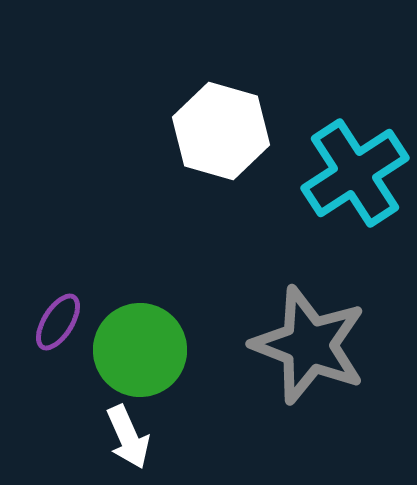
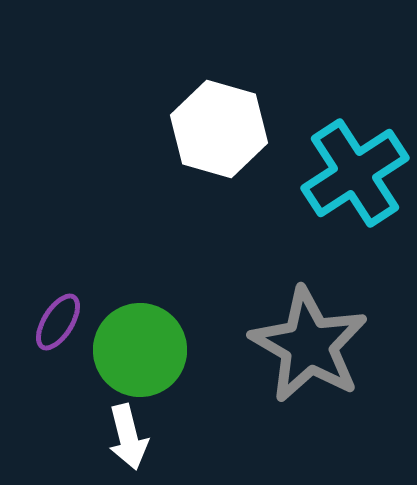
white hexagon: moved 2 px left, 2 px up
gray star: rotated 9 degrees clockwise
white arrow: rotated 10 degrees clockwise
